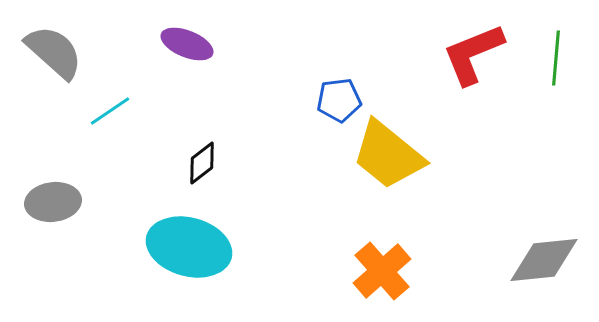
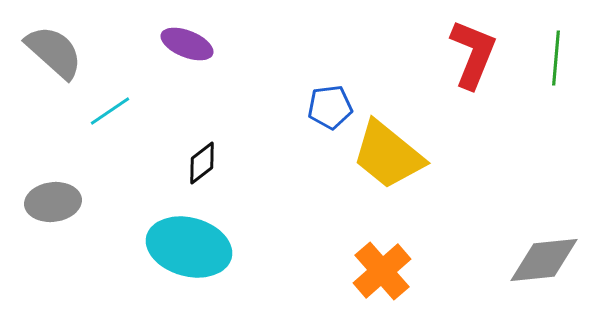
red L-shape: rotated 134 degrees clockwise
blue pentagon: moved 9 px left, 7 px down
